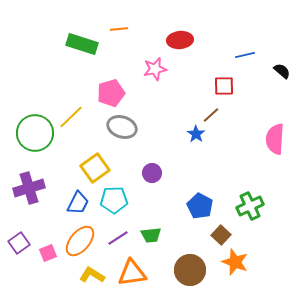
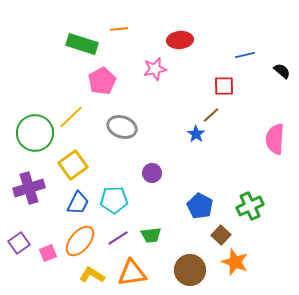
pink pentagon: moved 9 px left, 12 px up; rotated 12 degrees counterclockwise
yellow square: moved 22 px left, 3 px up
